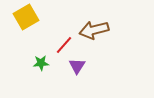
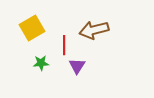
yellow square: moved 6 px right, 11 px down
red line: rotated 42 degrees counterclockwise
